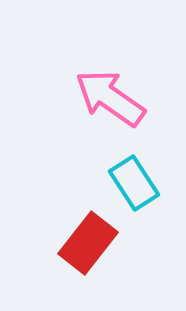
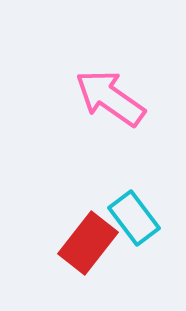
cyan rectangle: moved 35 px down; rotated 4 degrees counterclockwise
